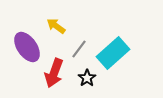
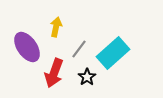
yellow arrow: moved 1 px down; rotated 66 degrees clockwise
black star: moved 1 px up
